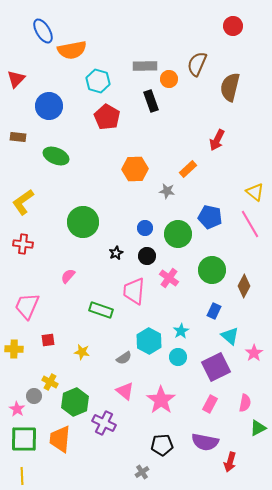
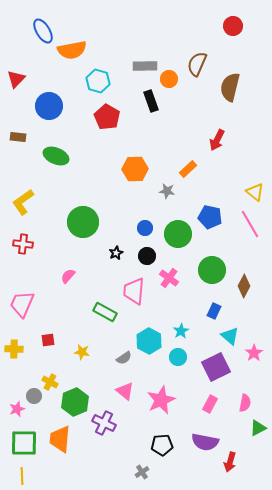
pink trapezoid at (27, 306): moved 5 px left, 2 px up
green rectangle at (101, 310): moved 4 px right, 2 px down; rotated 10 degrees clockwise
pink star at (161, 400): rotated 12 degrees clockwise
pink star at (17, 409): rotated 21 degrees clockwise
green square at (24, 439): moved 4 px down
